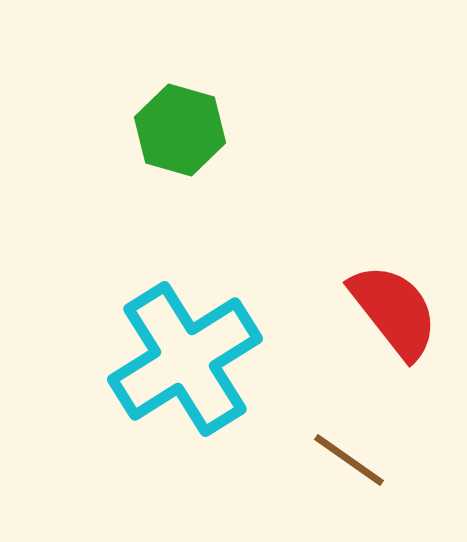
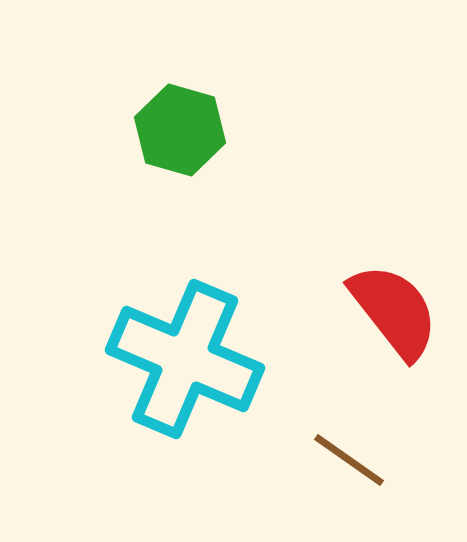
cyan cross: rotated 35 degrees counterclockwise
